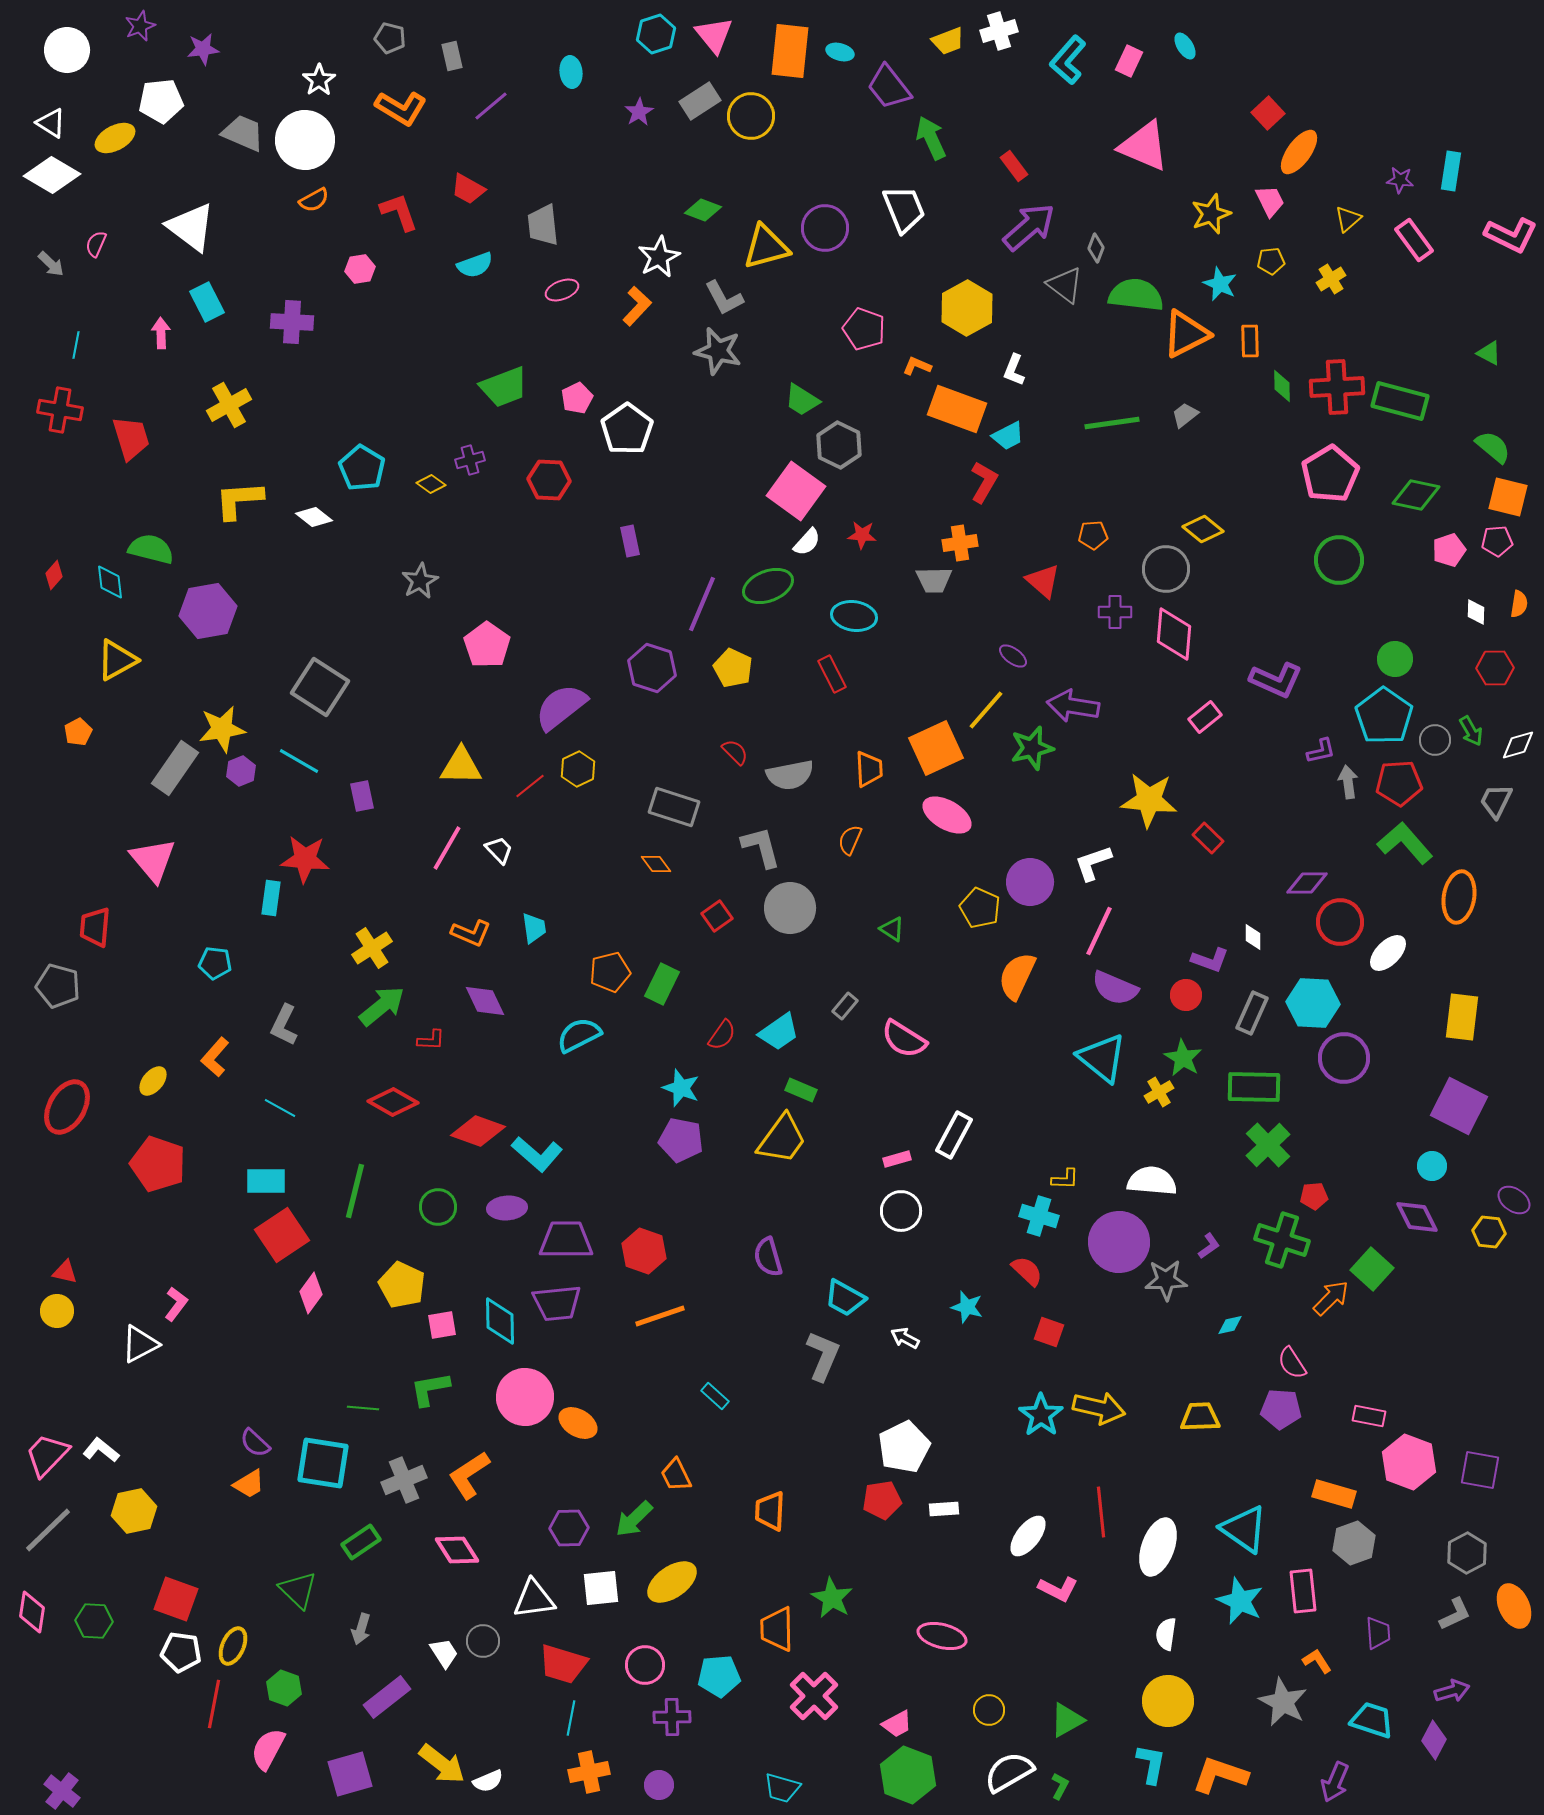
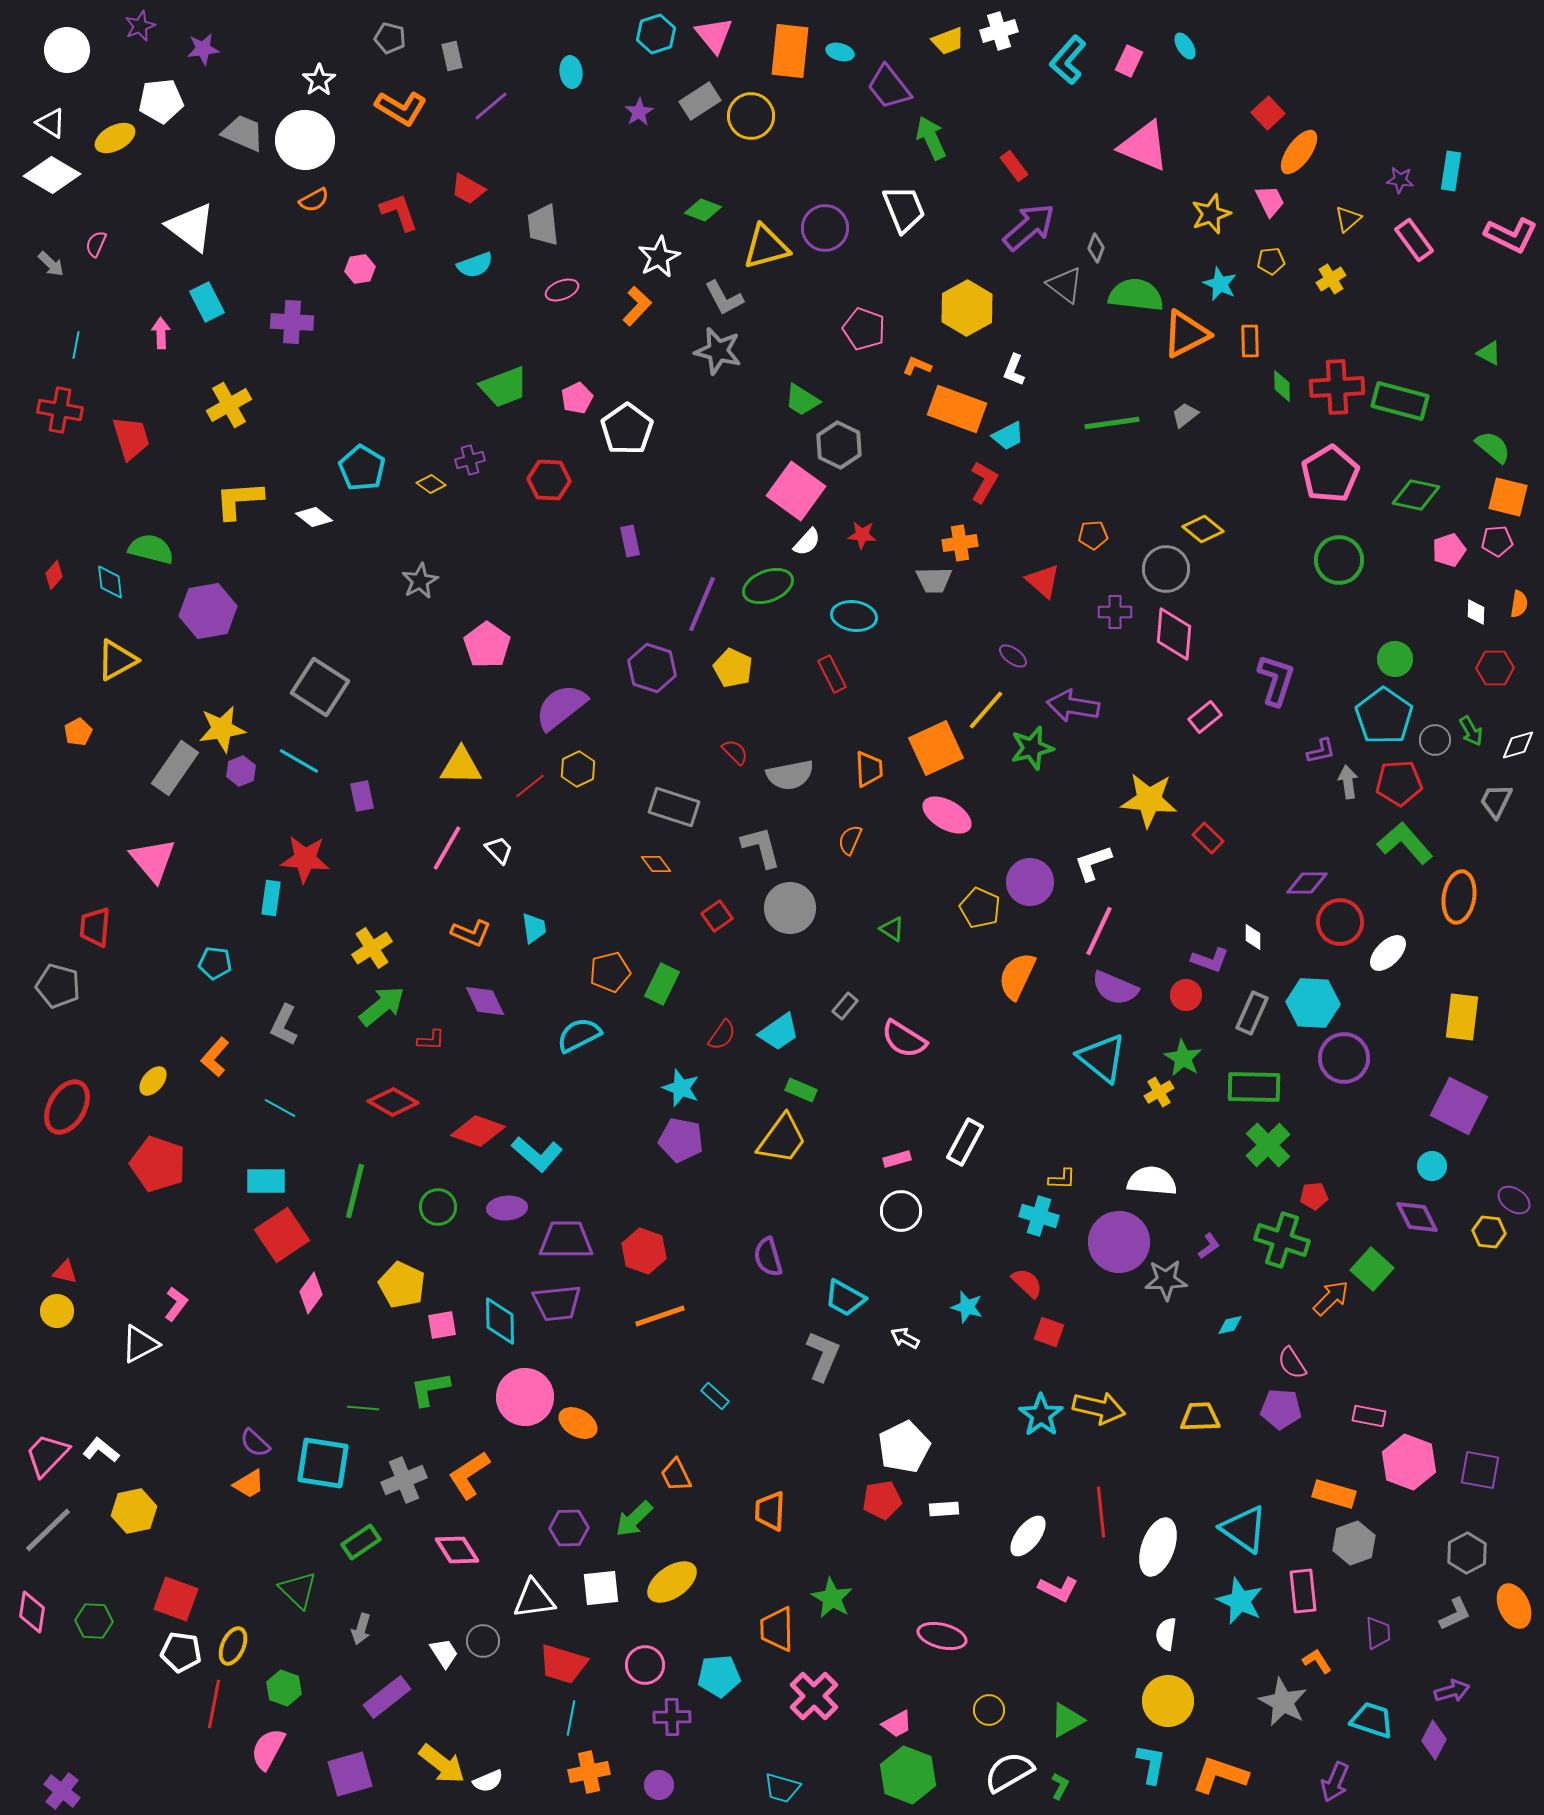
purple L-shape at (1276, 680): rotated 96 degrees counterclockwise
white rectangle at (954, 1135): moved 11 px right, 7 px down
yellow L-shape at (1065, 1179): moved 3 px left
red semicircle at (1027, 1271): moved 12 px down
